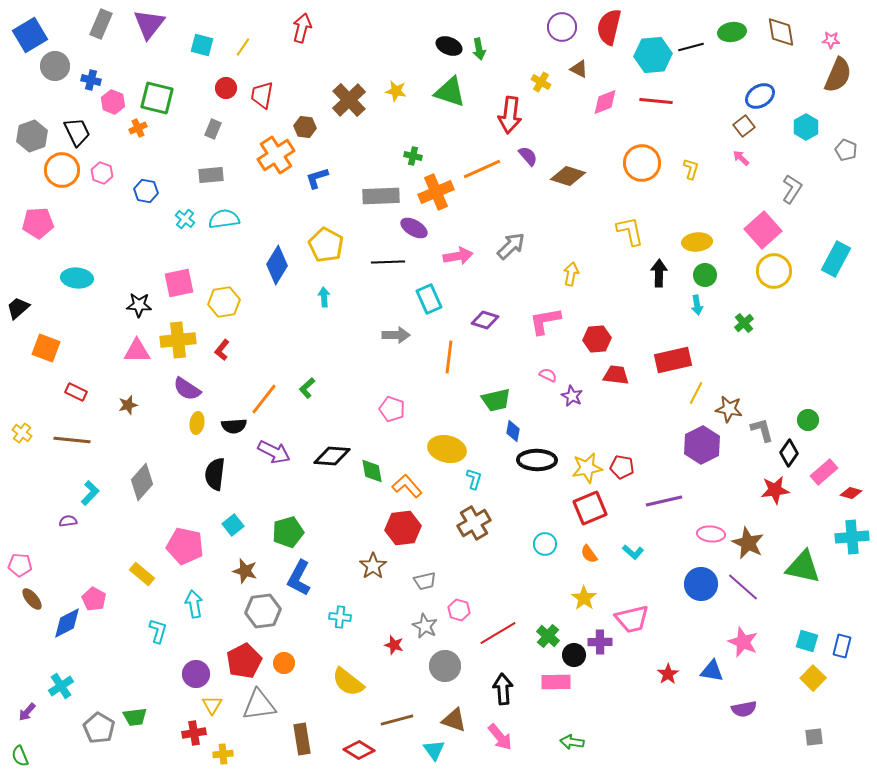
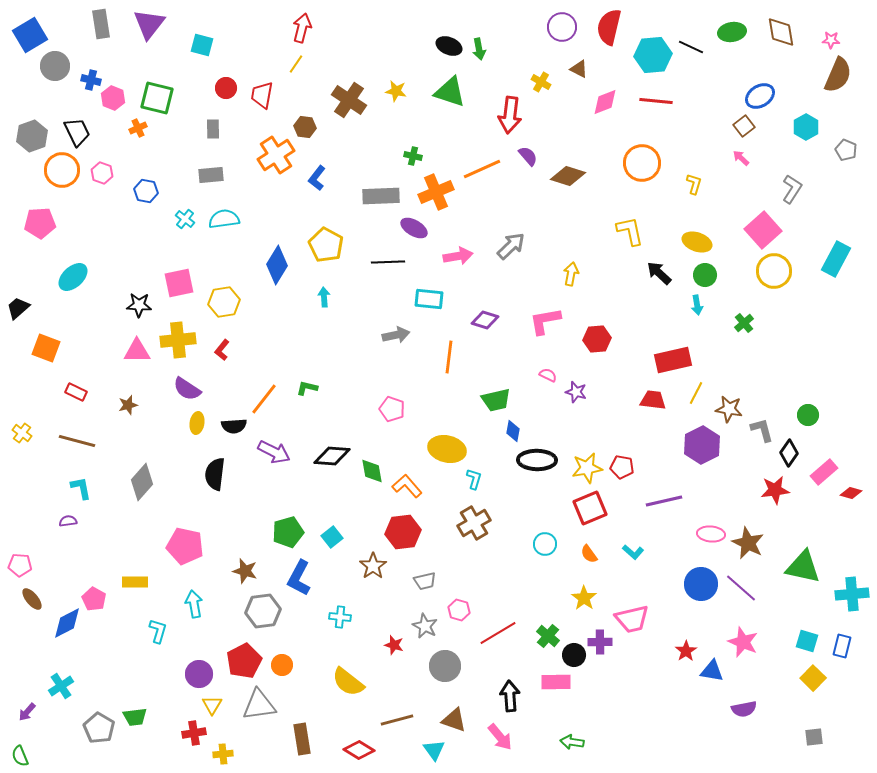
gray rectangle at (101, 24): rotated 32 degrees counterclockwise
yellow line at (243, 47): moved 53 px right, 17 px down
black line at (691, 47): rotated 40 degrees clockwise
brown cross at (349, 100): rotated 12 degrees counterclockwise
pink hexagon at (113, 102): moved 4 px up
gray rectangle at (213, 129): rotated 24 degrees counterclockwise
yellow L-shape at (691, 169): moved 3 px right, 15 px down
blue L-shape at (317, 178): rotated 35 degrees counterclockwise
pink pentagon at (38, 223): moved 2 px right
yellow ellipse at (697, 242): rotated 24 degrees clockwise
black arrow at (659, 273): rotated 48 degrees counterclockwise
cyan ellipse at (77, 278): moved 4 px left, 1 px up; rotated 48 degrees counterclockwise
cyan rectangle at (429, 299): rotated 60 degrees counterclockwise
gray arrow at (396, 335): rotated 12 degrees counterclockwise
red trapezoid at (616, 375): moved 37 px right, 25 px down
green L-shape at (307, 388): rotated 55 degrees clockwise
purple star at (572, 396): moved 4 px right, 4 px up; rotated 10 degrees counterclockwise
green circle at (808, 420): moved 5 px up
brown line at (72, 440): moved 5 px right, 1 px down; rotated 9 degrees clockwise
cyan L-shape at (90, 493): moved 9 px left, 5 px up; rotated 55 degrees counterclockwise
cyan square at (233, 525): moved 99 px right, 12 px down
red hexagon at (403, 528): moved 4 px down
cyan cross at (852, 537): moved 57 px down
yellow rectangle at (142, 574): moved 7 px left, 8 px down; rotated 40 degrees counterclockwise
purple line at (743, 587): moved 2 px left, 1 px down
orange circle at (284, 663): moved 2 px left, 2 px down
purple circle at (196, 674): moved 3 px right
red star at (668, 674): moved 18 px right, 23 px up
black arrow at (503, 689): moved 7 px right, 7 px down
